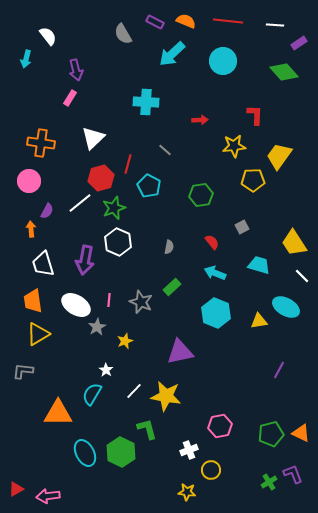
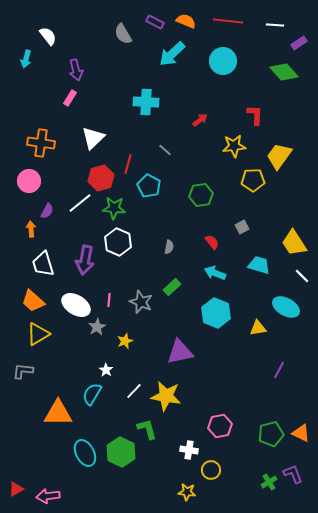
red arrow at (200, 120): rotated 35 degrees counterclockwise
green star at (114, 208): rotated 25 degrees clockwise
orange trapezoid at (33, 301): rotated 40 degrees counterclockwise
yellow triangle at (259, 321): moved 1 px left, 7 px down
white cross at (189, 450): rotated 30 degrees clockwise
